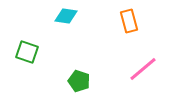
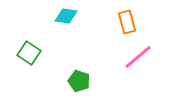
orange rectangle: moved 2 px left, 1 px down
green square: moved 2 px right, 1 px down; rotated 15 degrees clockwise
pink line: moved 5 px left, 12 px up
